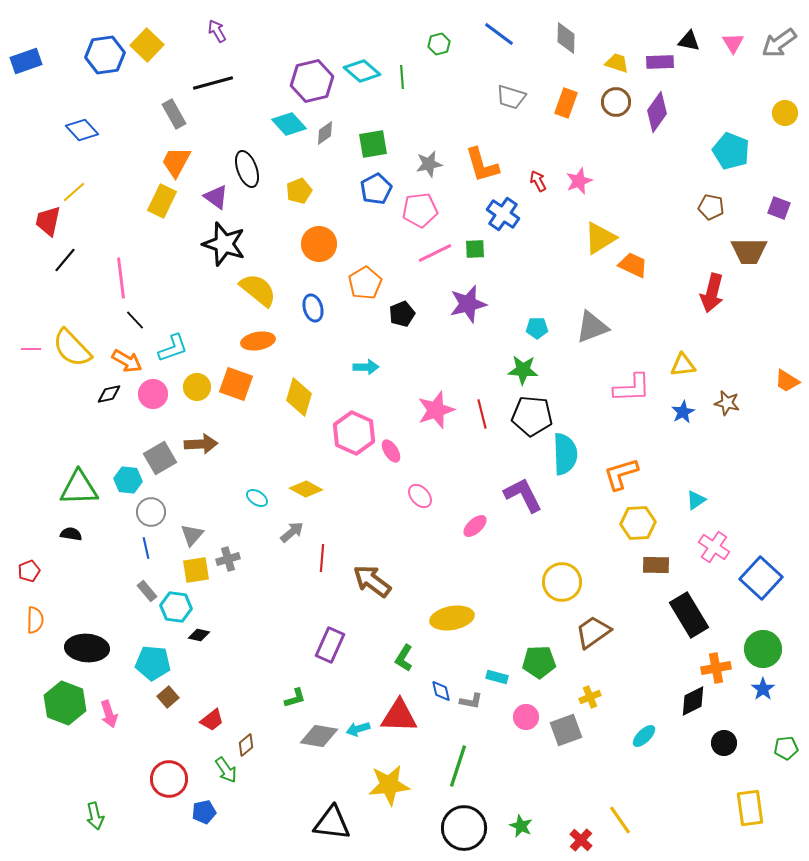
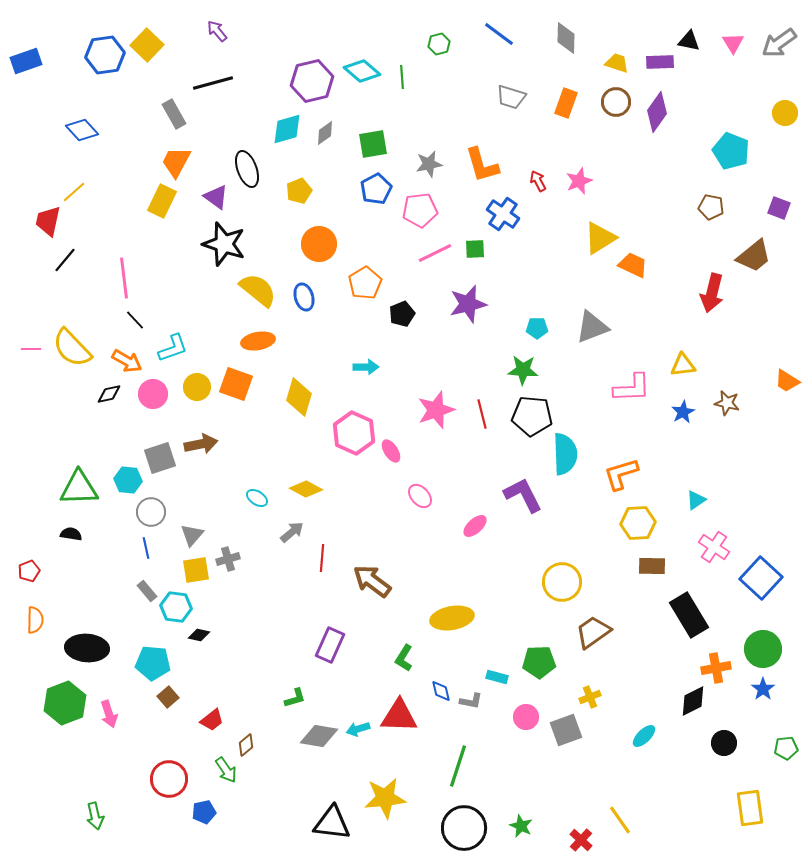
purple arrow at (217, 31): rotated 10 degrees counterclockwise
cyan diamond at (289, 124): moved 2 px left, 5 px down; rotated 64 degrees counterclockwise
brown trapezoid at (749, 251): moved 5 px right, 5 px down; rotated 39 degrees counterclockwise
pink line at (121, 278): moved 3 px right
blue ellipse at (313, 308): moved 9 px left, 11 px up
brown arrow at (201, 444): rotated 8 degrees counterclockwise
gray square at (160, 458): rotated 12 degrees clockwise
brown rectangle at (656, 565): moved 4 px left, 1 px down
green hexagon at (65, 703): rotated 18 degrees clockwise
yellow star at (389, 785): moved 4 px left, 13 px down
